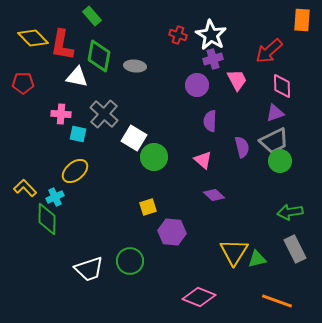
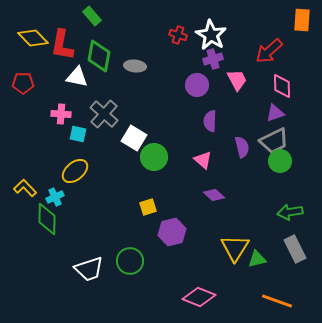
purple hexagon at (172, 232): rotated 20 degrees counterclockwise
yellow triangle at (234, 252): moved 1 px right, 4 px up
